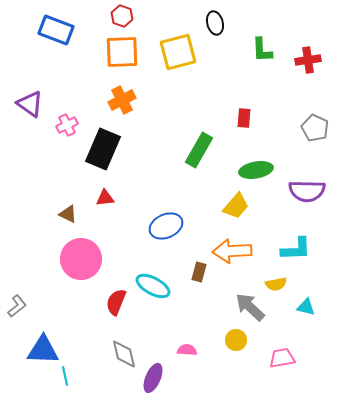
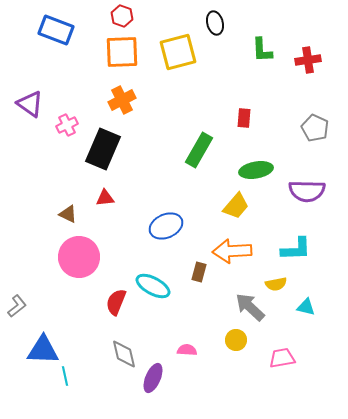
pink circle: moved 2 px left, 2 px up
